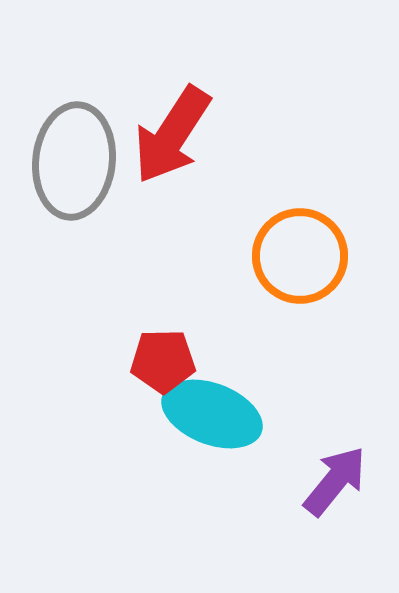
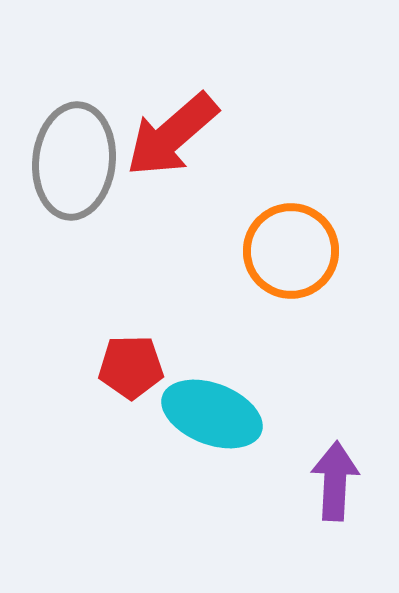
red arrow: rotated 16 degrees clockwise
orange circle: moved 9 px left, 5 px up
red pentagon: moved 32 px left, 6 px down
purple arrow: rotated 36 degrees counterclockwise
